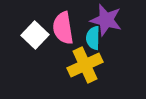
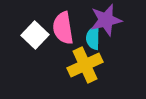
purple star: rotated 28 degrees counterclockwise
